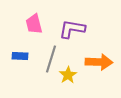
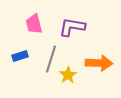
purple L-shape: moved 2 px up
blue rectangle: rotated 21 degrees counterclockwise
orange arrow: moved 1 px down
